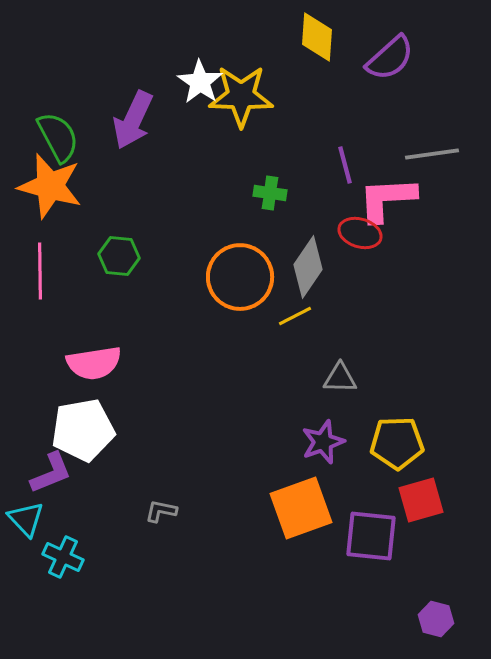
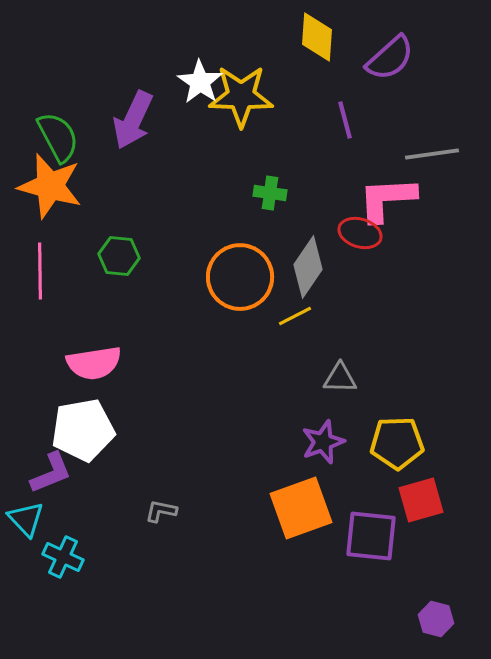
purple line: moved 45 px up
